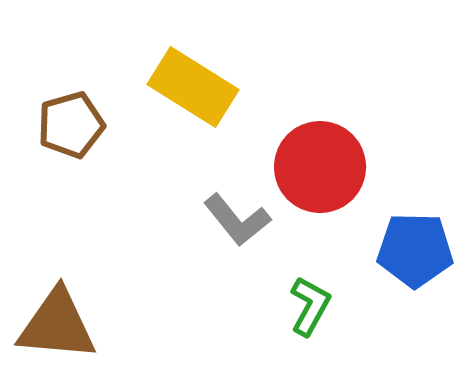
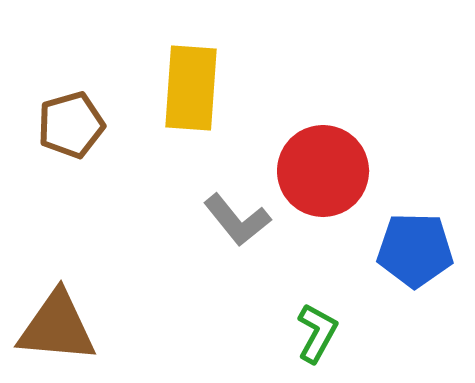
yellow rectangle: moved 2 px left, 1 px down; rotated 62 degrees clockwise
red circle: moved 3 px right, 4 px down
green L-shape: moved 7 px right, 27 px down
brown triangle: moved 2 px down
